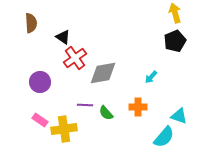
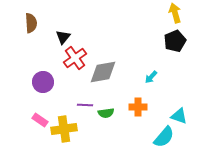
black triangle: rotated 35 degrees clockwise
gray diamond: moved 1 px up
purple circle: moved 3 px right
green semicircle: rotated 56 degrees counterclockwise
